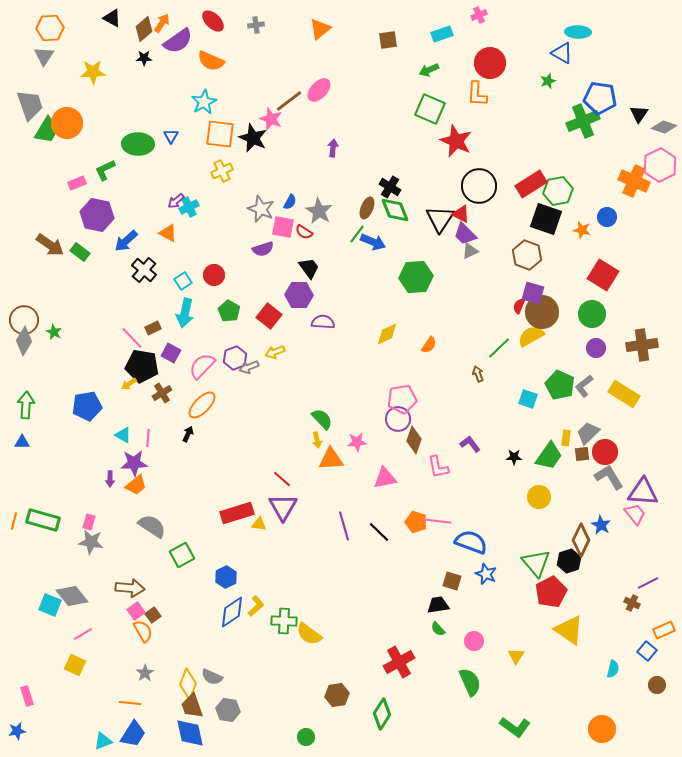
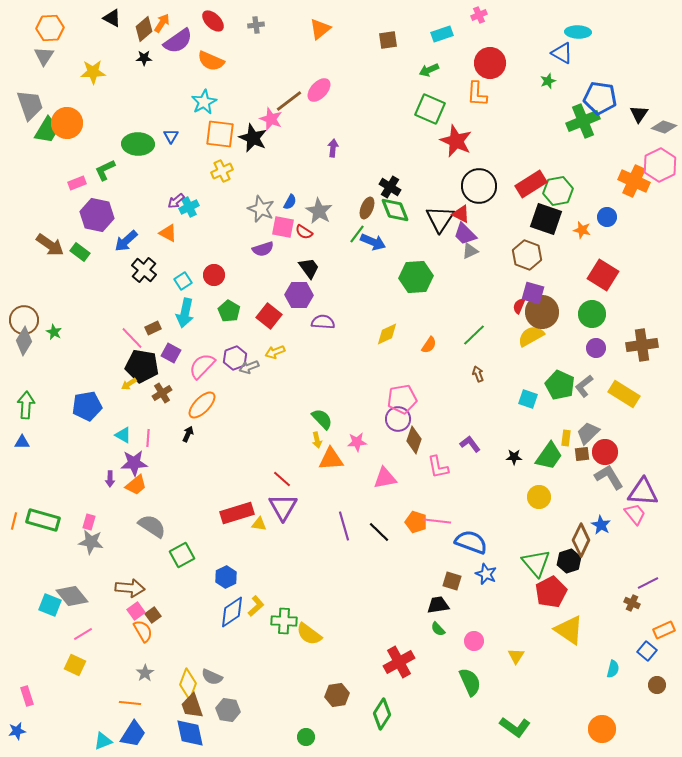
green line at (499, 348): moved 25 px left, 13 px up
